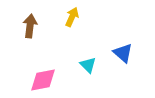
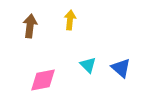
yellow arrow: moved 2 px left, 3 px down; rotated 18 degrees counterclockwise
blue triangle: moved 2 px left, 15 px down
